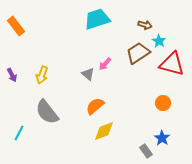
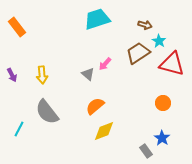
orange rectangle: moved 1 px right, 1 px down
yellow arrow: rotated 24 degrees counterclockwise
cyan line: moved 4 px up
